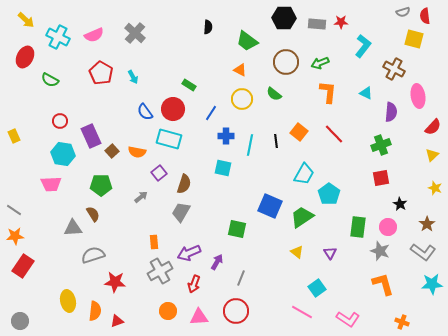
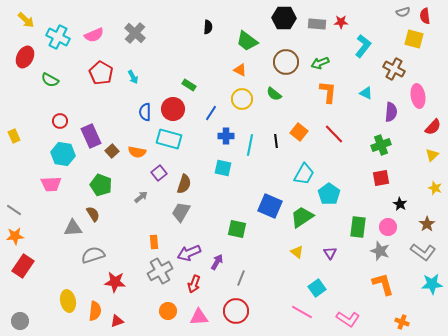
blue semicircle at (145, 112): rotated 36 degrees clockwise
green pentagon at (101, 185): rotated 20 degrees clockwise
